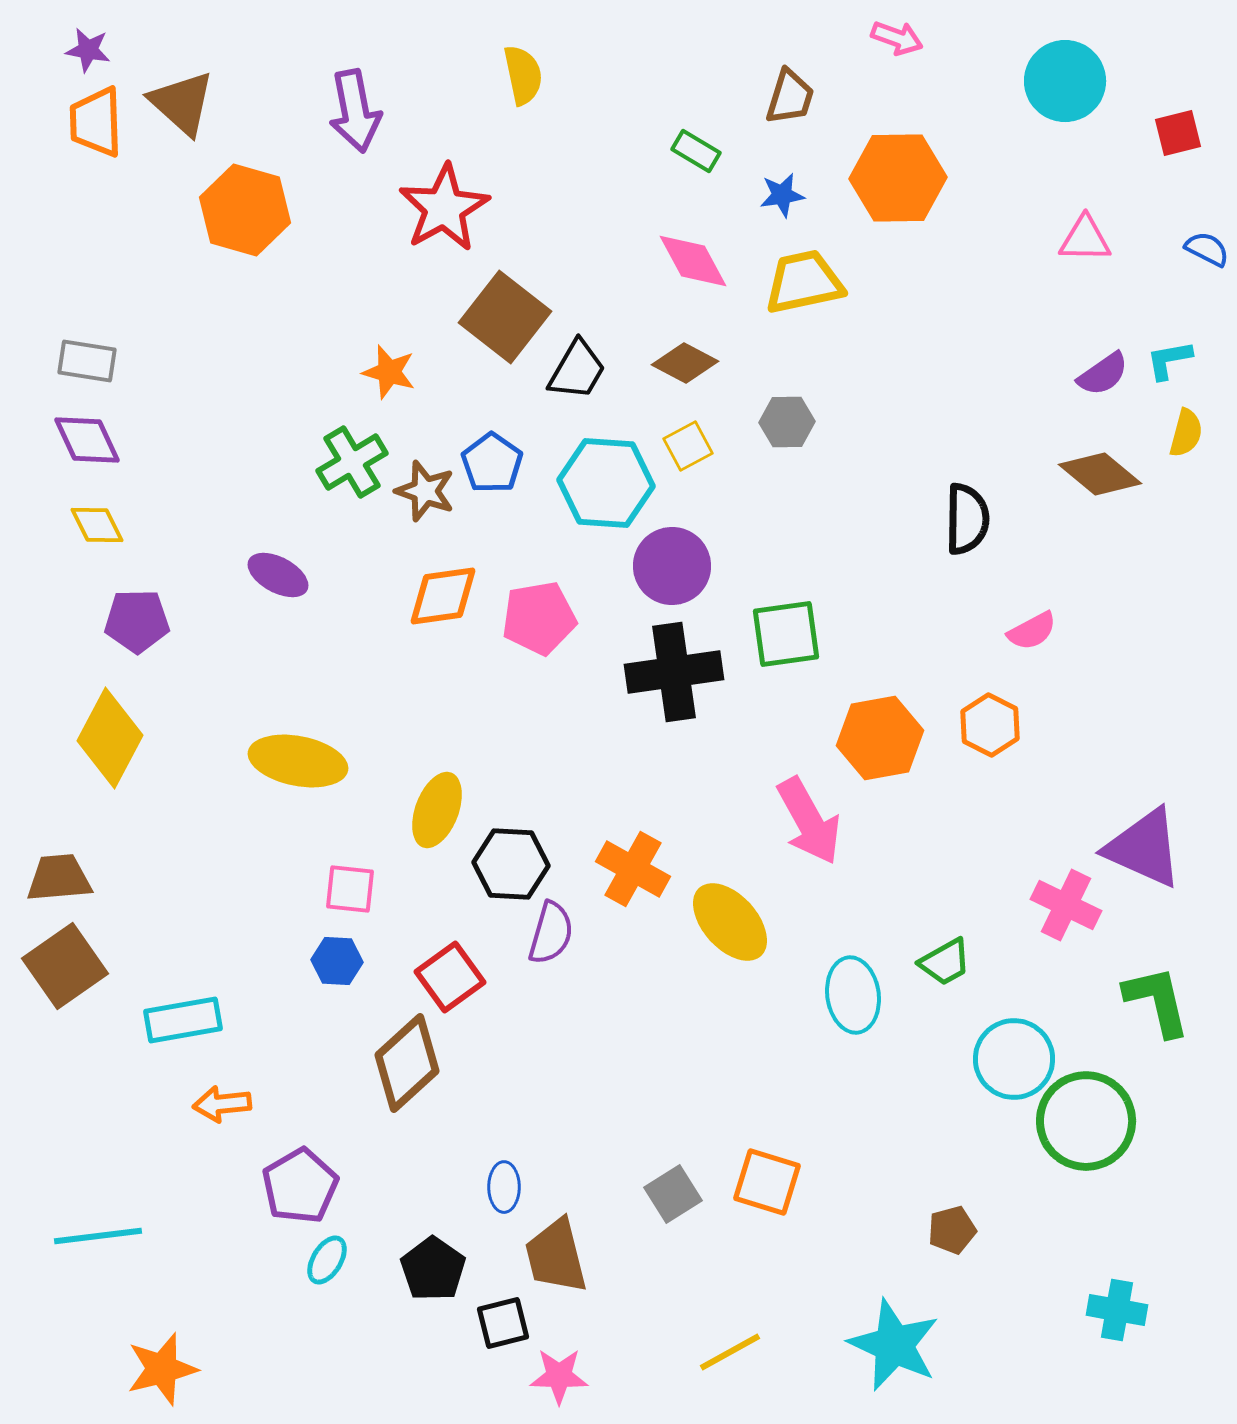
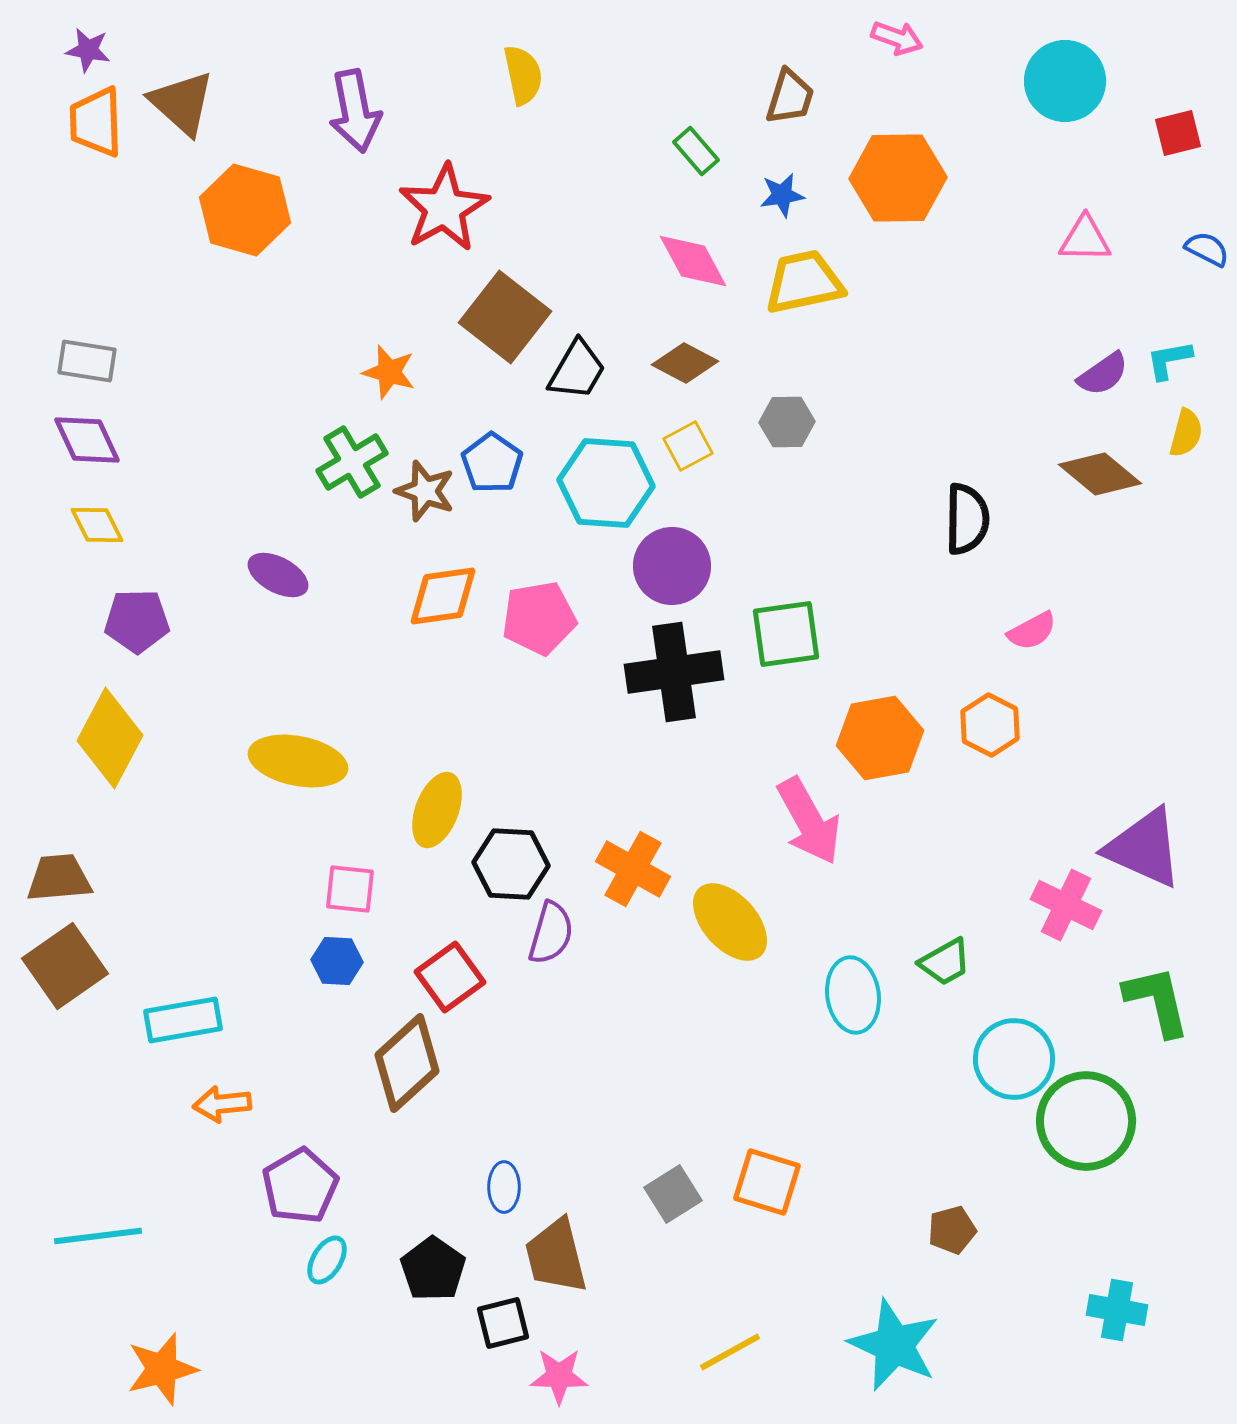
green rectangle at (696, 151): rotated 18 degrees clockwise
